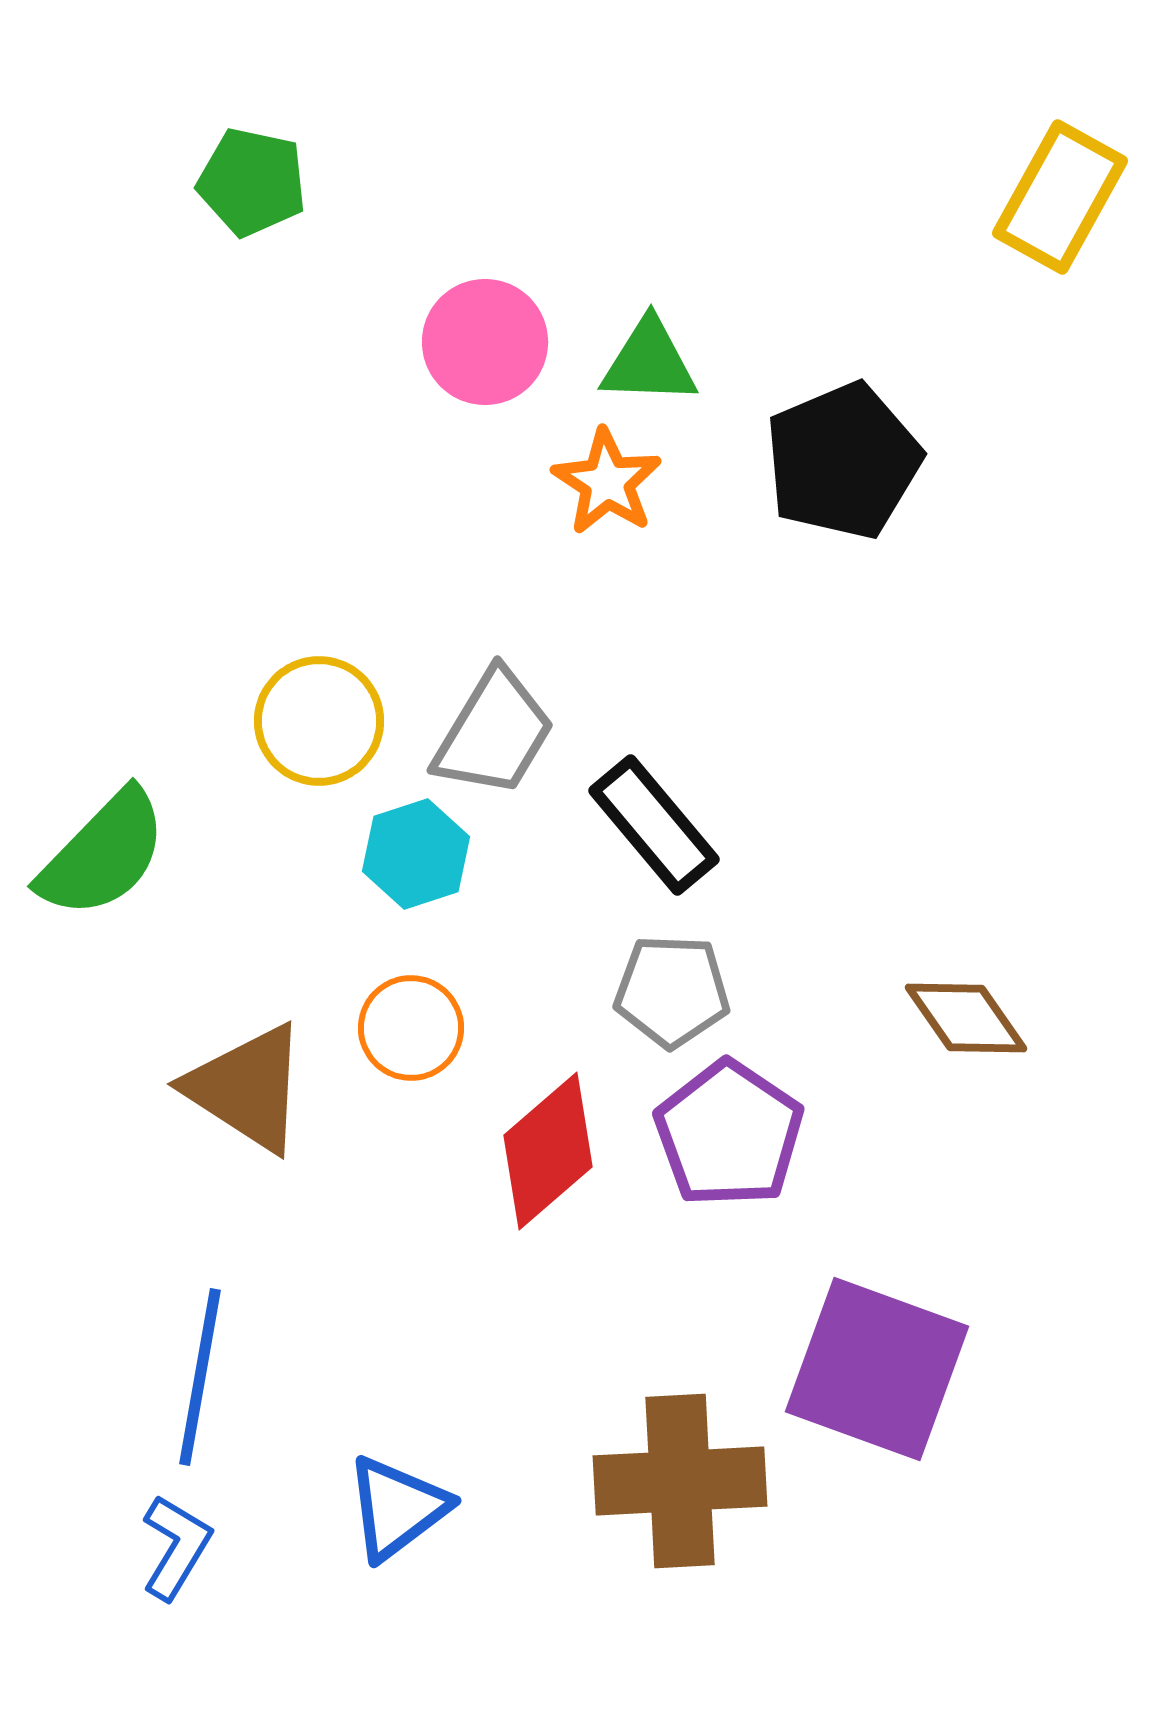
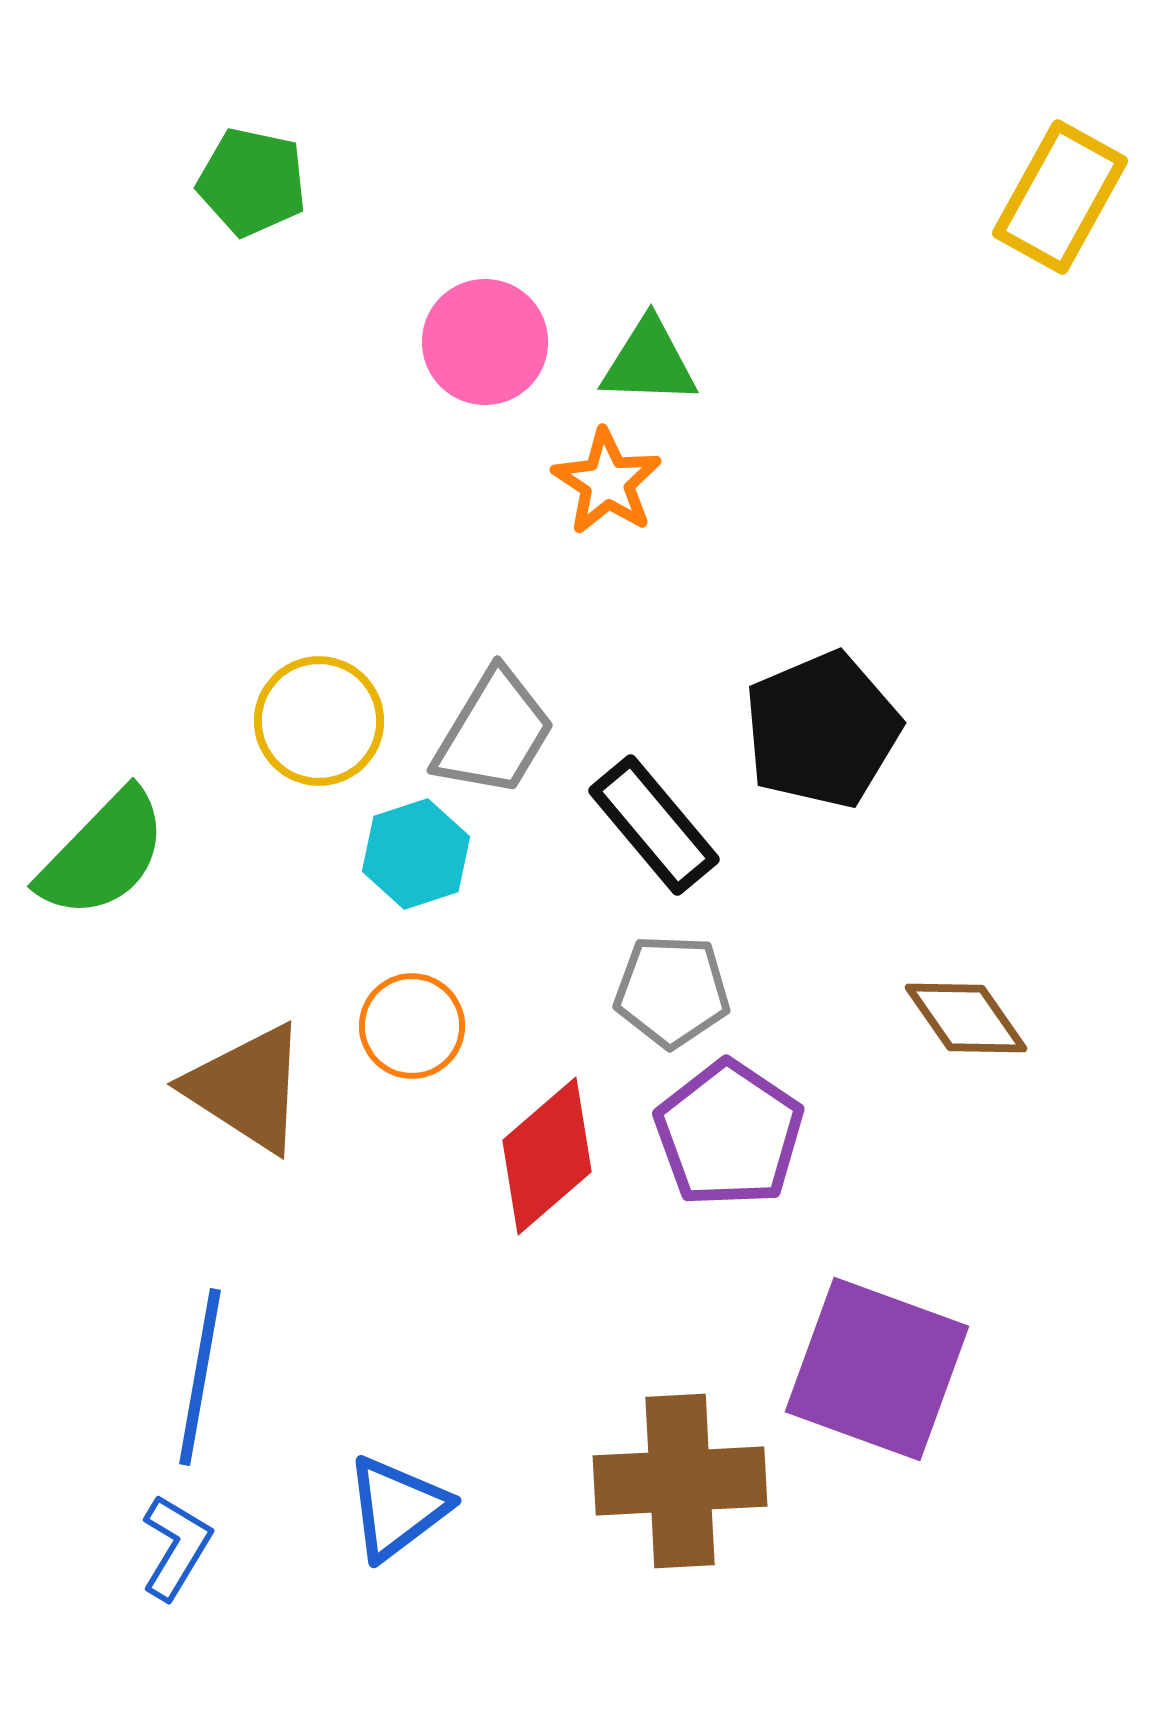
black pentagon: moved 21 px left, 269 px down
orange circle: moved 1 px right, 2 px up
red diamond: moved 1 px left, 5 px down
